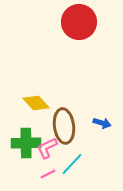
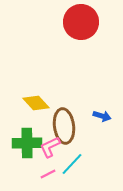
red circle: moved 2 px right
blue arrow: moved 7 px up
green cross: moved 1 px right
pink L-shape: moved 3 px right, 1 px up
